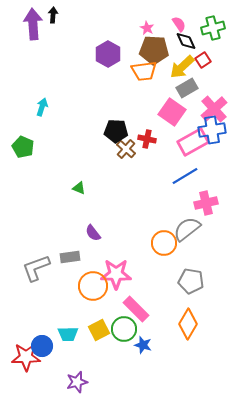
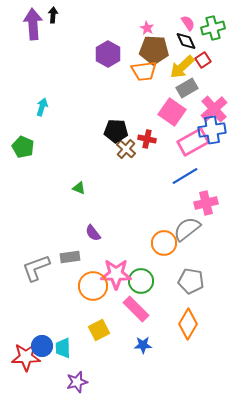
pink semicircle at (179, 24): moved 9 px right, 1 px up
green circle at (124, 329): moved 17 px right, 48 px up
cyan trapezoid at (68, 334): moved 5 px left, 14 px down; rotated 90 degrees clockwise
blue star at (143, 345): rotated 18 degrees counterclockwise
